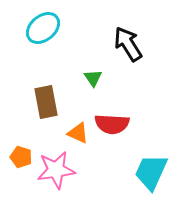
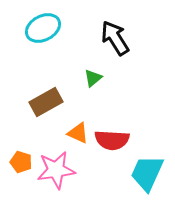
cyan ellipse: rotated 12 degrees clockwise
black arrow: moved 13 px left, 6 px up
green triangle: rotated 24 degrees clockwise
brown rectangle: rotated 72 degrees clockwise
red semicircle: moved 16 px down
orange pentagon: moved 5 px down
cyan trapezoid: moved 4 px left, 1 px down
